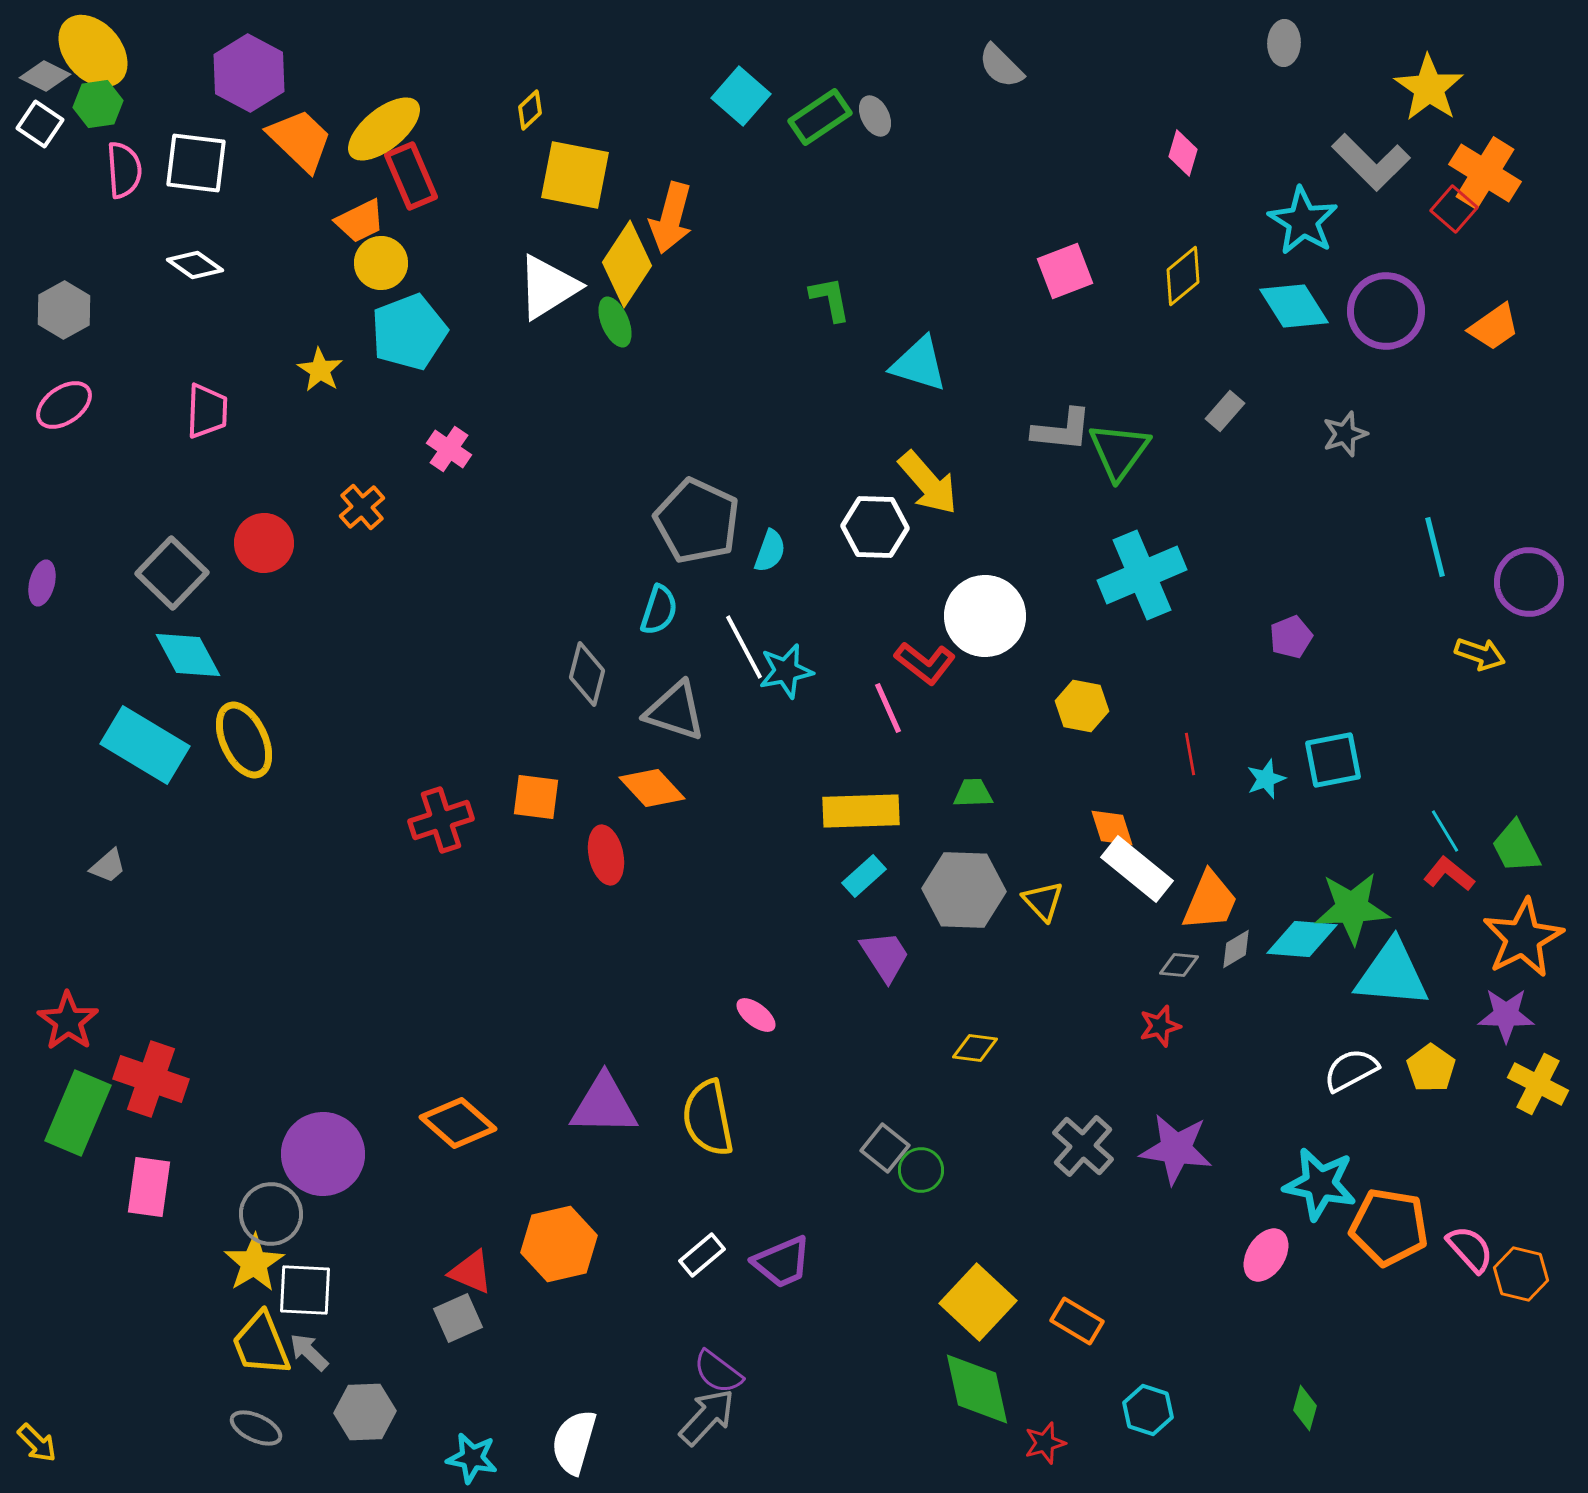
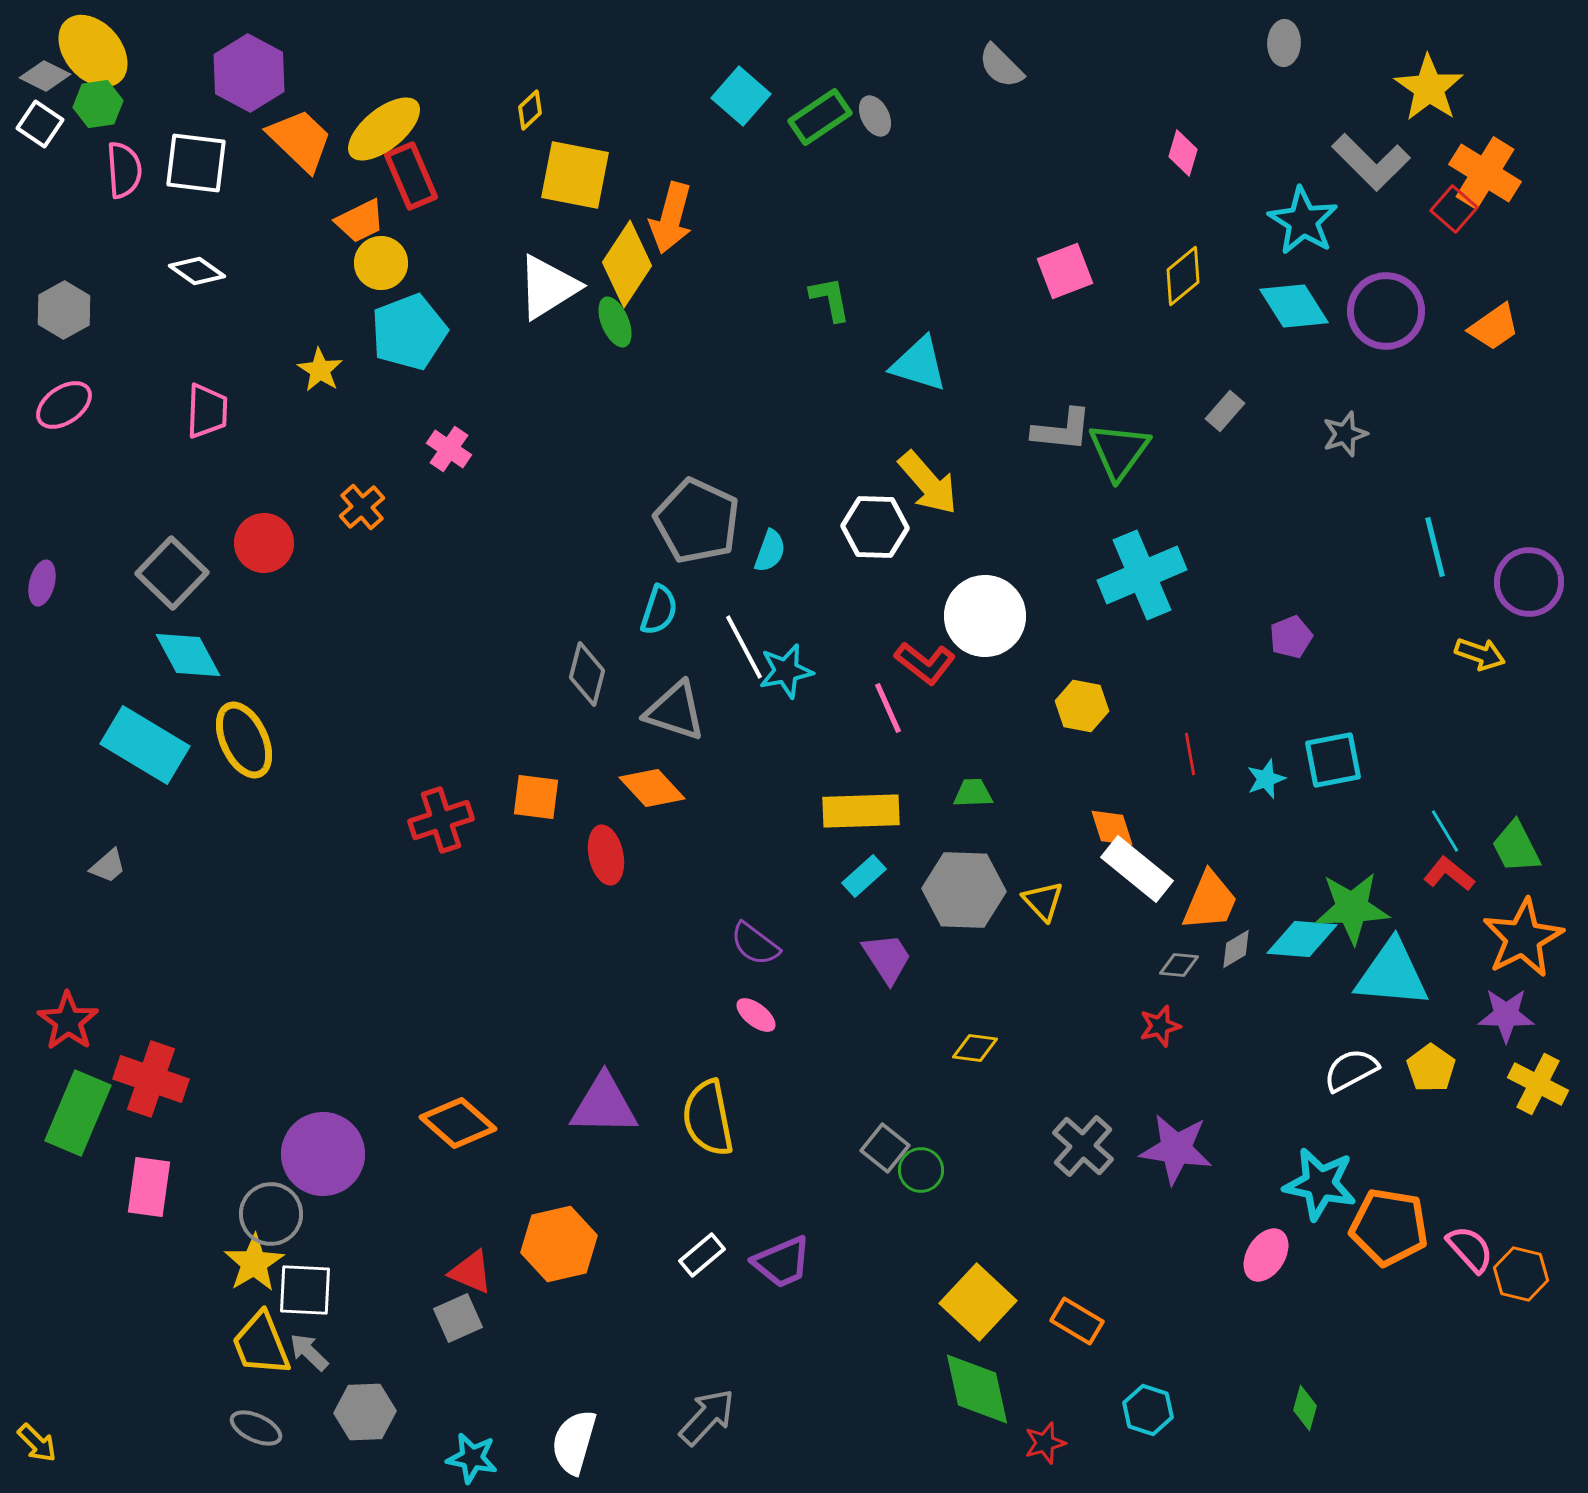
white diamond at (195, 265): moved 2 px right, 6 px down
purple trapezoid at (885, 956): moved 2 px right, 2 px down
purple semicircle at (718, 1372): moved 37 px right, 428 px up
